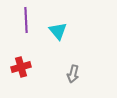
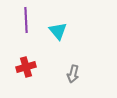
red cross: moved 5 px right
